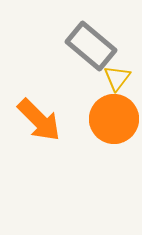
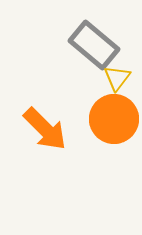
gray rectangle: moved 3 px right, 1 px up
orange arrow: moved 6 px right, 9 px down
